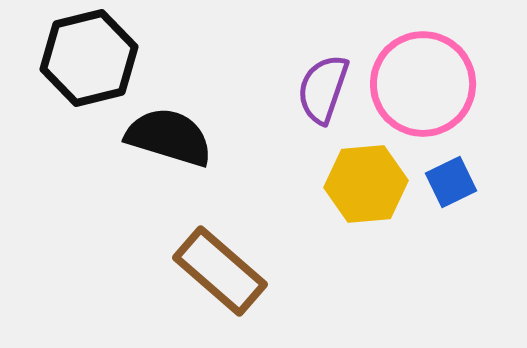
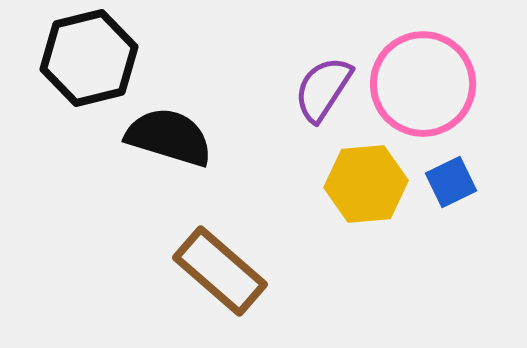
purple semicircle: rotated 14 degrees clockwise
